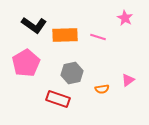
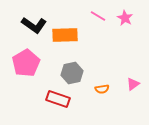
pink line: moved 21 px up; rotated 14 degrees clockwise
pink triangle: moved 5 px right, 4 px down
